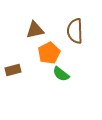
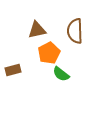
brown triangle: moved 2 px right
